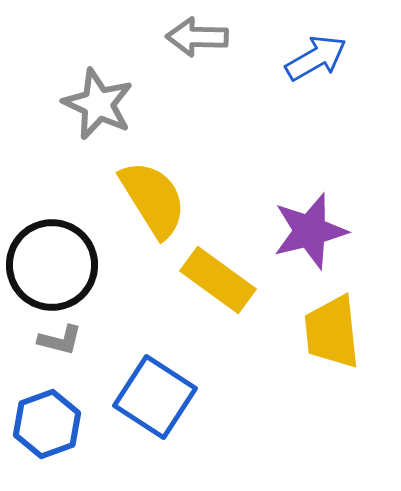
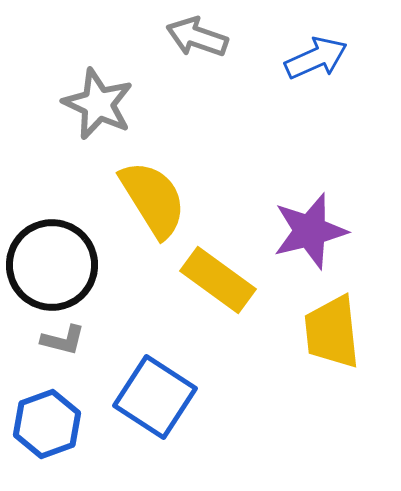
gray arrow: rotated 18 degrees clockwise
blue arrow: rotated 6 degrees clockwise
gray L-shape: moved 3 px right
